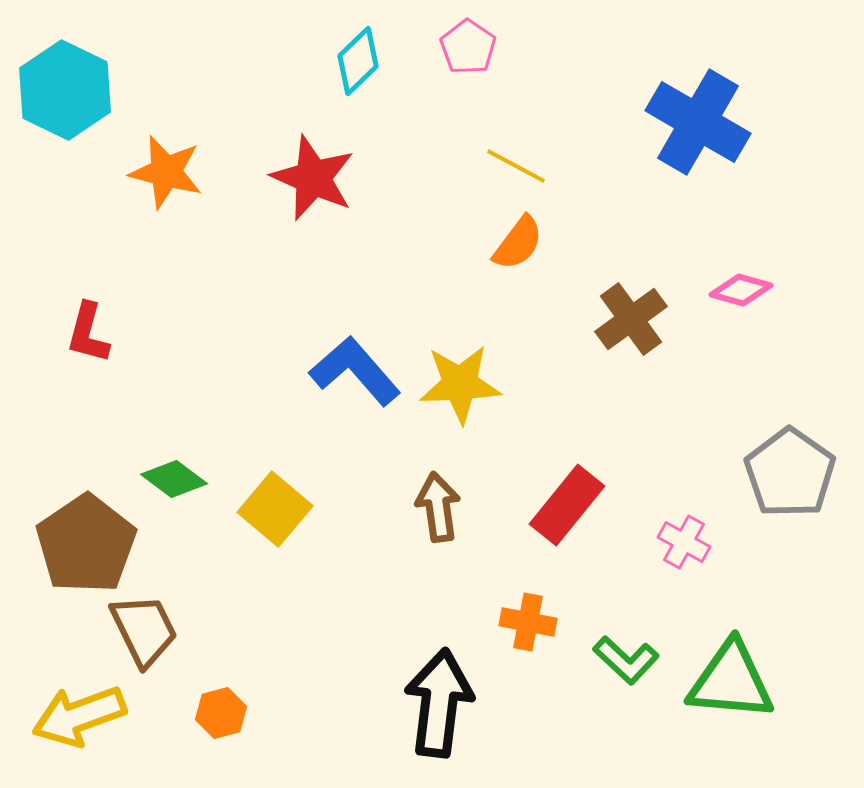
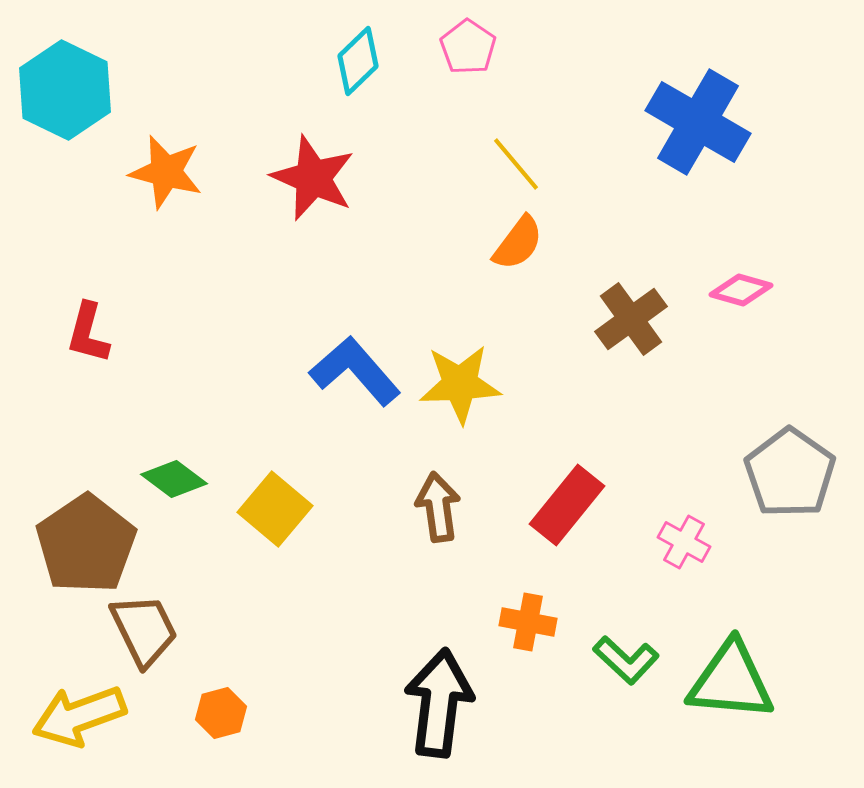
yellow line: moved 2 px up; rotated 22 degrees clockwise
